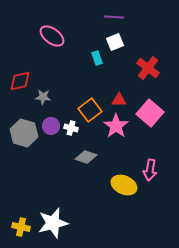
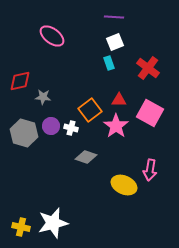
cyan rectangle: moved 12 px right, 5 px down
pink square: rotated 12 degrees counterclockwise
